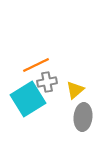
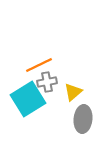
orange line: moved 3 px right
yellow triangle: moved 2 px left, 2 px down
gray ellipse: moved 2 px down
